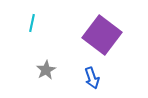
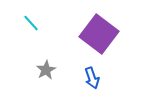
cyan line: moved 1 px left; rotated 54 degrees counterclockwise
purple square: moved 3 px left, 1 px up
